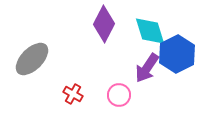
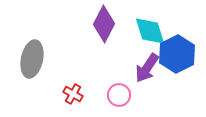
gray ellipse: rotated 33 degrees counterclockwise
